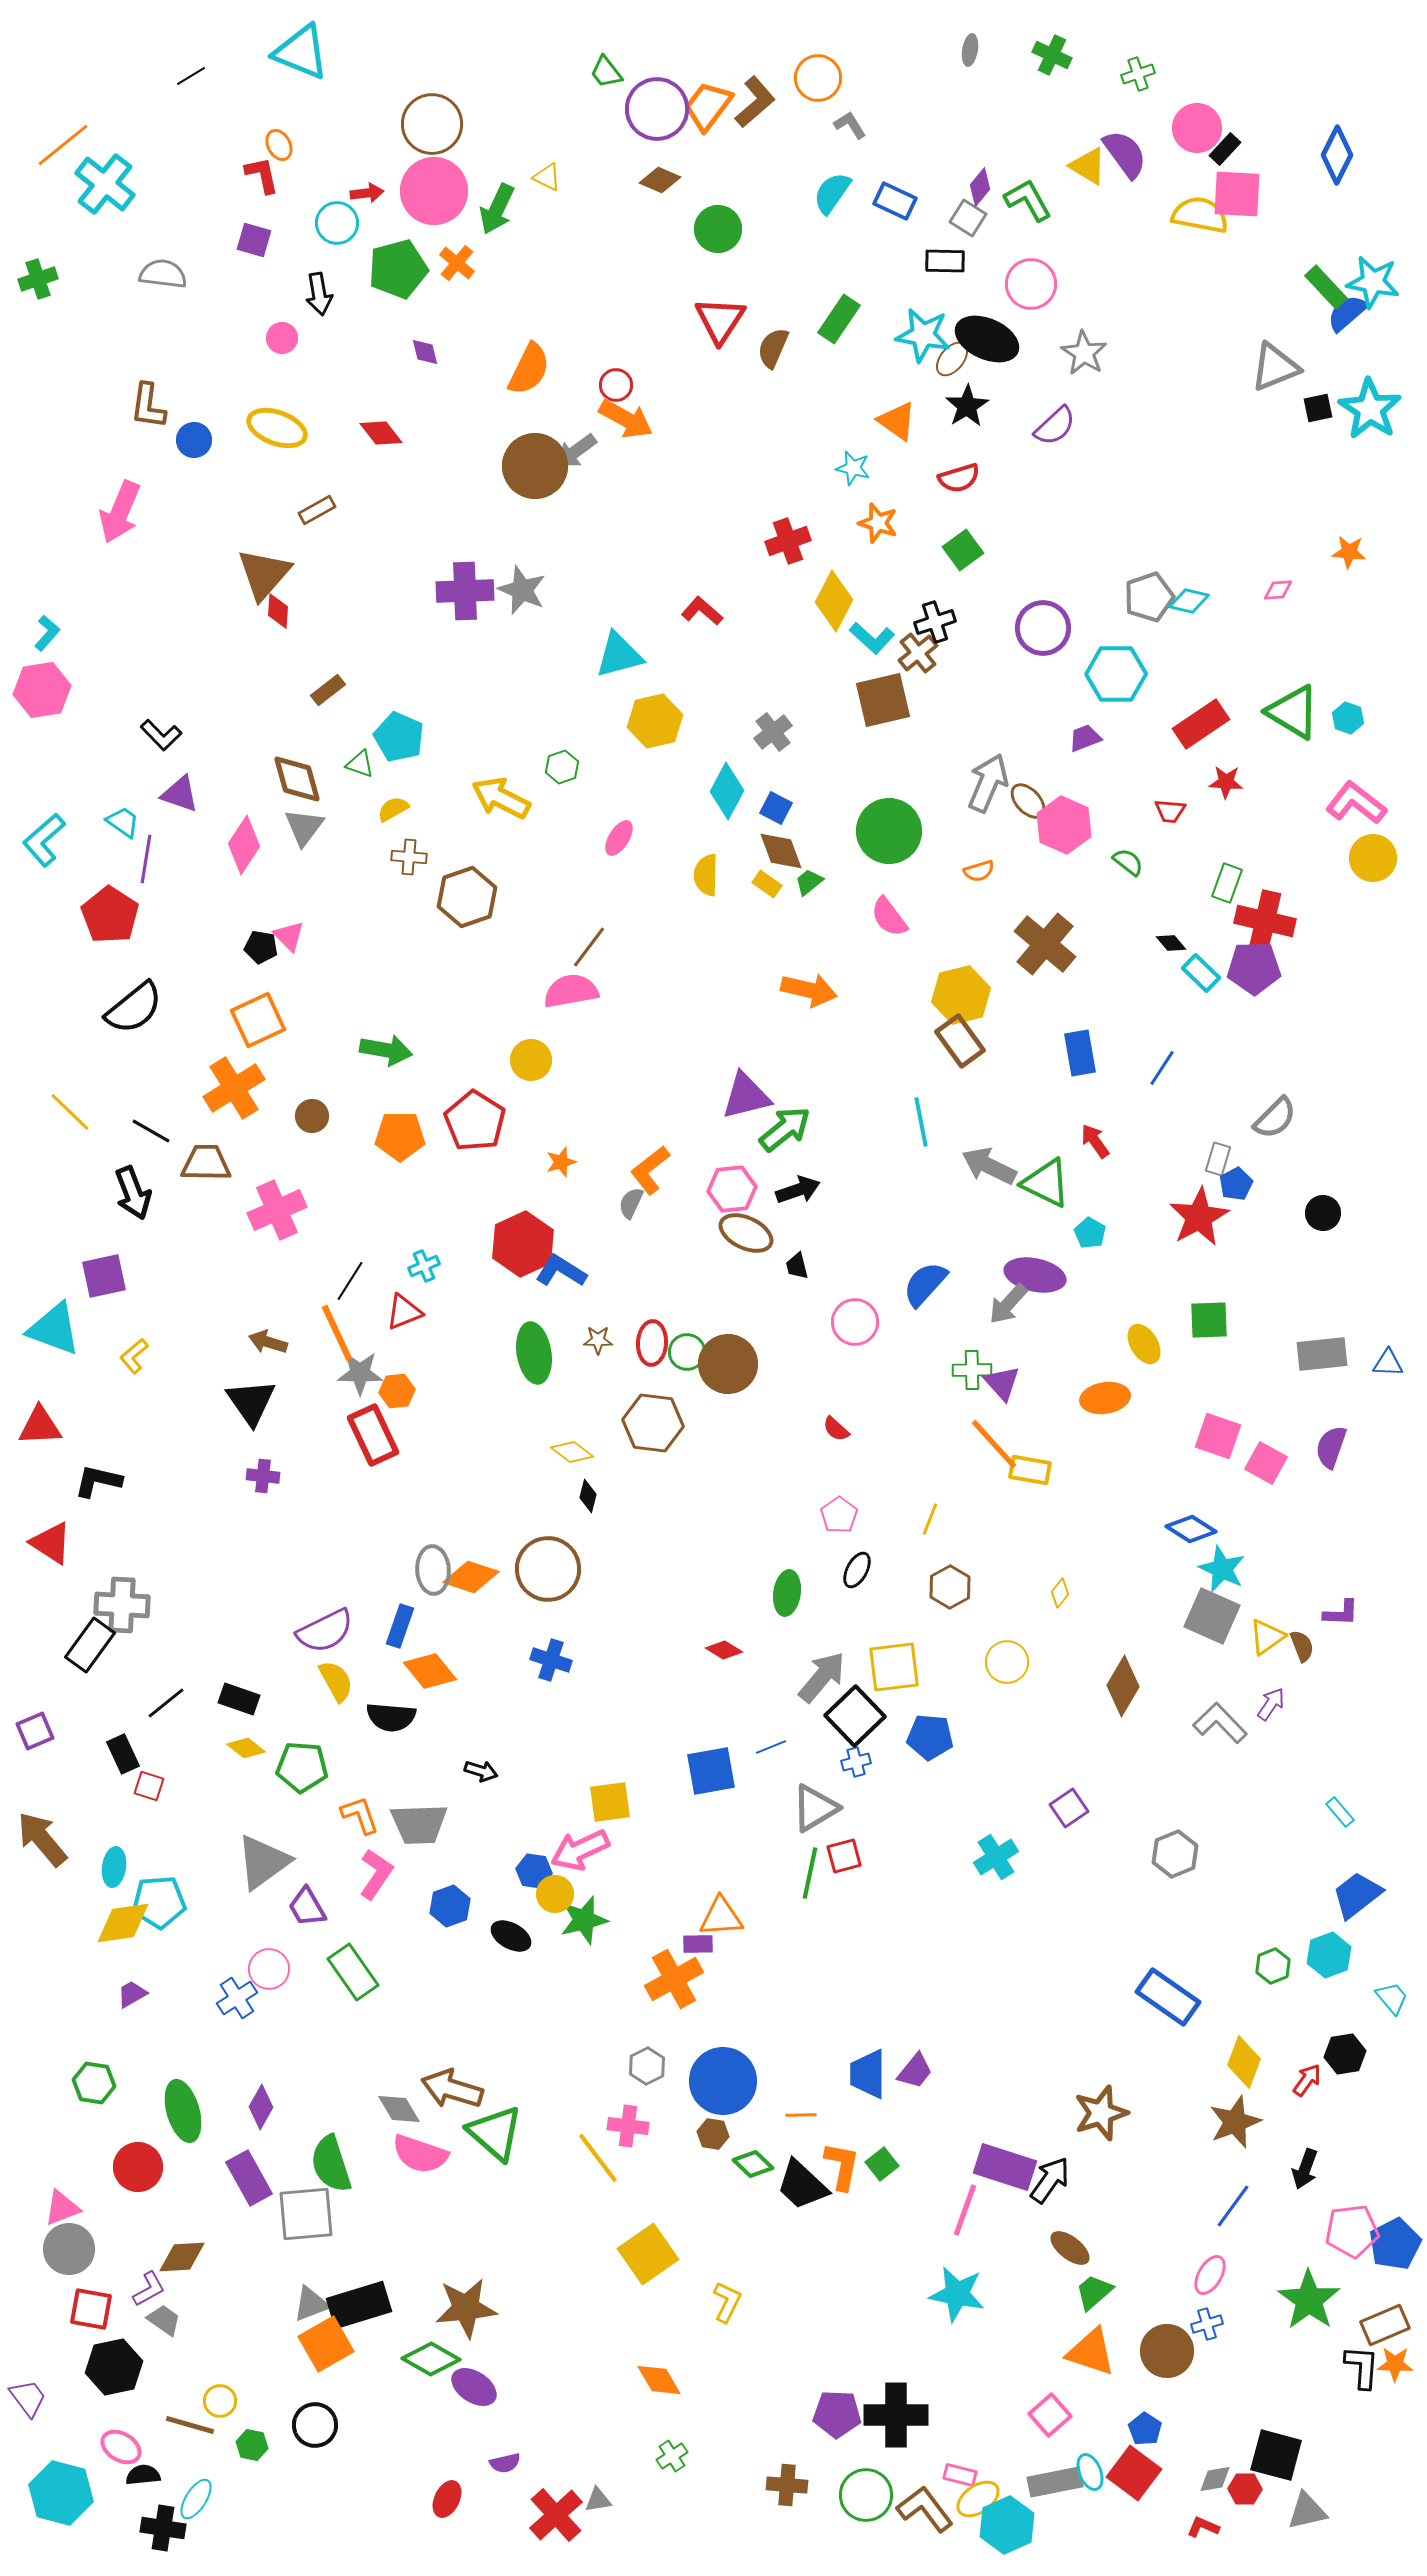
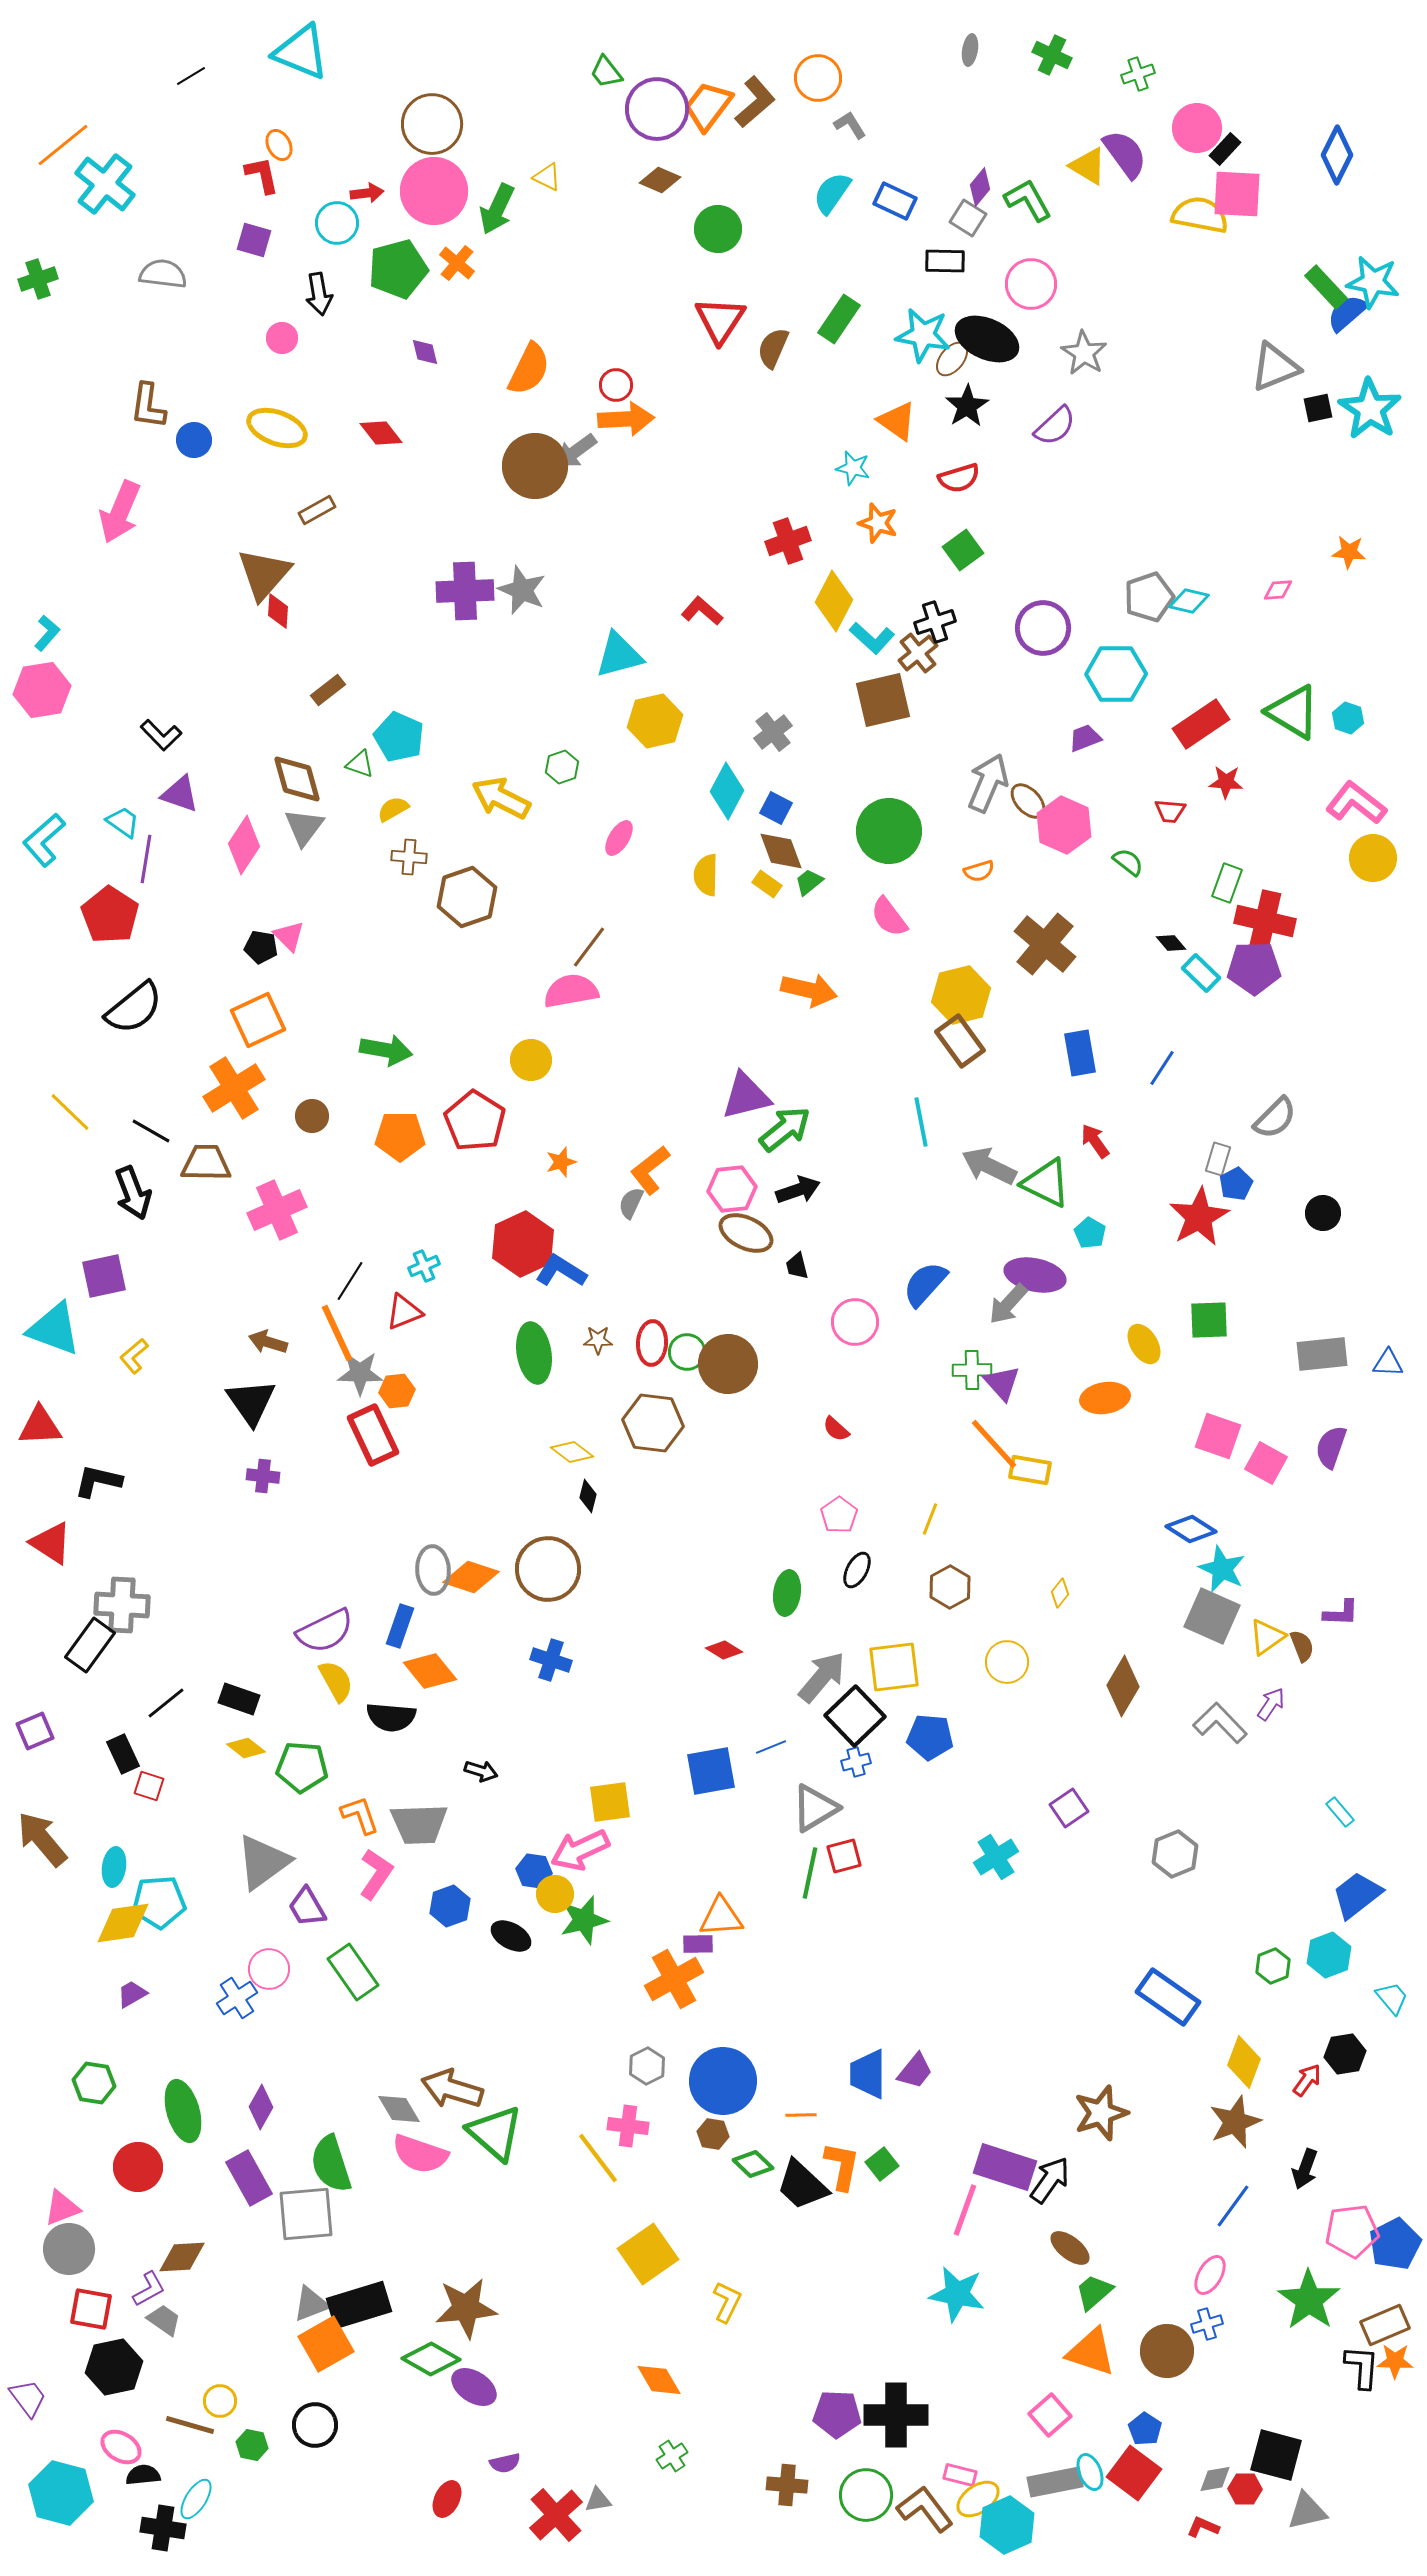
orange arrow at (626, 419): rotated 32 degrees counterclockwise
orange star at (1395, 2364): moved 3 px up
